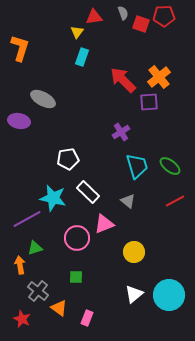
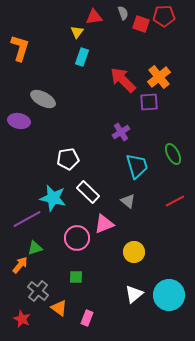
green ellipse: moved 3 px right, 12 px up; rotated 25 degrees clockwise
orange arrow: rotated 48 degrees clockwise
